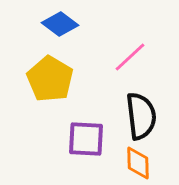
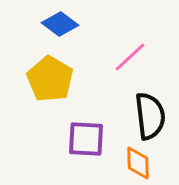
black semicircle: moved 9 px right
